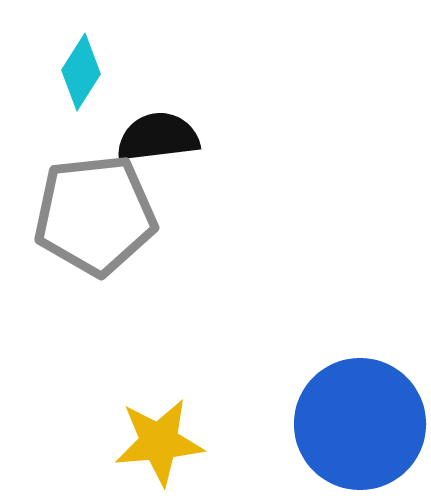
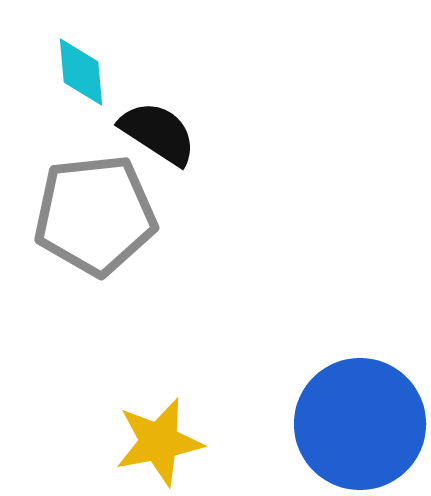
cyan diamond: rotated 38 degrees counterclockwise
black semicircle: moved 4 px up; rotated 40 degrees clockwise
yellow star: rotated 6 degrees counterclockwise
